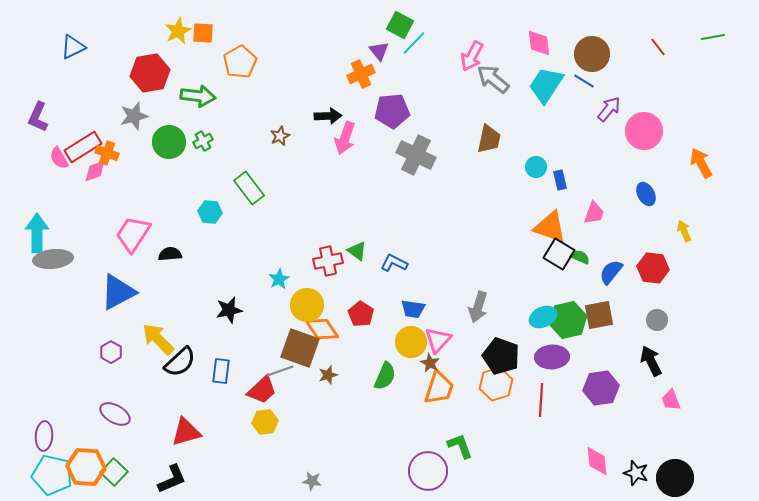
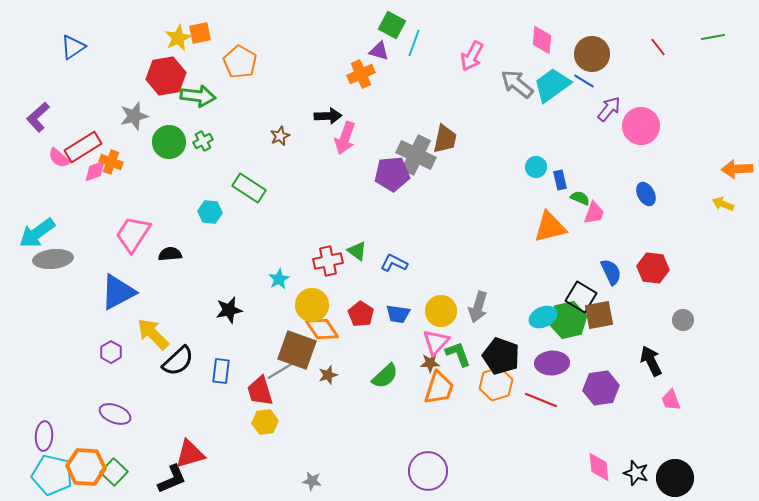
green square at (400, 25): moved 8 px left
yellow star at (178, 31): moved 7 px down
orange square at (203, 33): moved 3 px left; rotated 15 degrees counterclockwise
cyan line at (414, 43): rotated 24 degrees counterclockwise
pink diamond at (539, 43): moved 3 px right, 3 px up; rotated 12 degrees clockwise
blue triangle at (73, 47): rotated 8 degrees counterclockwise
purple triangle at (379, 51): rotated 35 degrees counterclockwise
orange pentagon at (240, 62): rotated 12 degrees counterclockwise
red hexagon at (150, 73): moved 16 px right, 3 px down
gray arrow at (493, 79): moved 24 px right, 5 px down
cyan trapezoid at (546, 85): moved 6 px right; rotated 21 degrees clockwise
purple pentagon at (392, 111): moved 63 px down
purple L-shape at (38, 117): rotated 24 degrees clockwise
pink circle at (644, 131): moved 3 px left, 5 px up
brown trapezoid at (489, 139): moved 44 px left
orange cross at (107, 153): moved 4 px right, 9 px down
pink semicircle at (59, 158): rotated 20 degrees counterclockwise
orange arrow at (701, 163): moved 36 px right, 6 px down; rotated 64 degrees counterclockwise
green rectangle at (249, 188): rotated 20 degrees counterclockwise
orange triangle at (550, 227): rotated 33 degrees counterclockwise
yellow arrow at (684, 231): moved 39 px right, 27 px up; rotated 45 degrees counterclockwise
cyan arrow at (37, 233): rotated 126 degrees counterclockwise
black square at (559, 254): moved 22 px right, 43 px down
green semicircle at (580, 257): moved 59 px up
blue semicircle at (611, 272): rotated 116 degrees clockwise
yellow circle at (307, 305): moved 5 px right
blue trapezoid at (413, 309): moved 15 px left, 5 px down
gray circle at (657, 320): moved 26 px right
yellow arrow at (158, 339): moved 5 px left, 5 px up
pink triangle at (438, 340): moved 2 px left, 2 px down
yellow circle at (411, 342): moved 30 px right, 31 px up
brown square at (300, 348): moved 3 px left, 2 px down
purple ellipse at (552, 357): moved 6 px down
black semicircle at (180, 362): moved 2 px left, 1 px up
brown star at (430, 363): rotated 30 degrees counterclockwise
gray line at (280, 371): rotated 12 degrees counterclockwise
green semicircle at (385, 376): rotated 24 degrees clockwise
red trapezoid at (262, 390): moved 2 px left, 1 px down; rotated 116 degrees clockwise
red line at (541, 400): rotated 72 degrees counterclockwise
purple ellipse at (115, 414): rotated 8 degrees counterclockwise
red triangle at (186, 432): moved 4 px right, 22 px down
green L-shape at (460, 446): moved 2 px left, 92 px up
pink diamond at (597, 461): moved 2 px right, 6 px down
